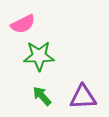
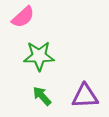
pink semicircle: moved 7 px up; rotated 15 degrees counterclockwise
purple triangle: moved 2 px right, 1 px up
